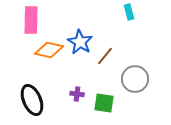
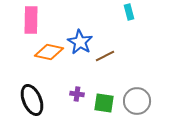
orange diamond: moved 2 px down
brown line: rotated 24 degrees clockwise
gray circle: moved 2 px right, 22 px down
